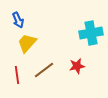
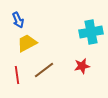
cyan cross: moved 1 px up
yellow trapezoid: rotated 20 degrees clockwise
red star: moved 5 px right
